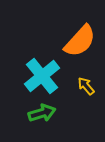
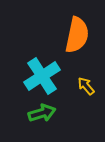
orange semicircle: moved 3 px left, 6 px up; rotated 30 degrees counterclockwise
cyan cross: rotated 6 degrees clockwise
